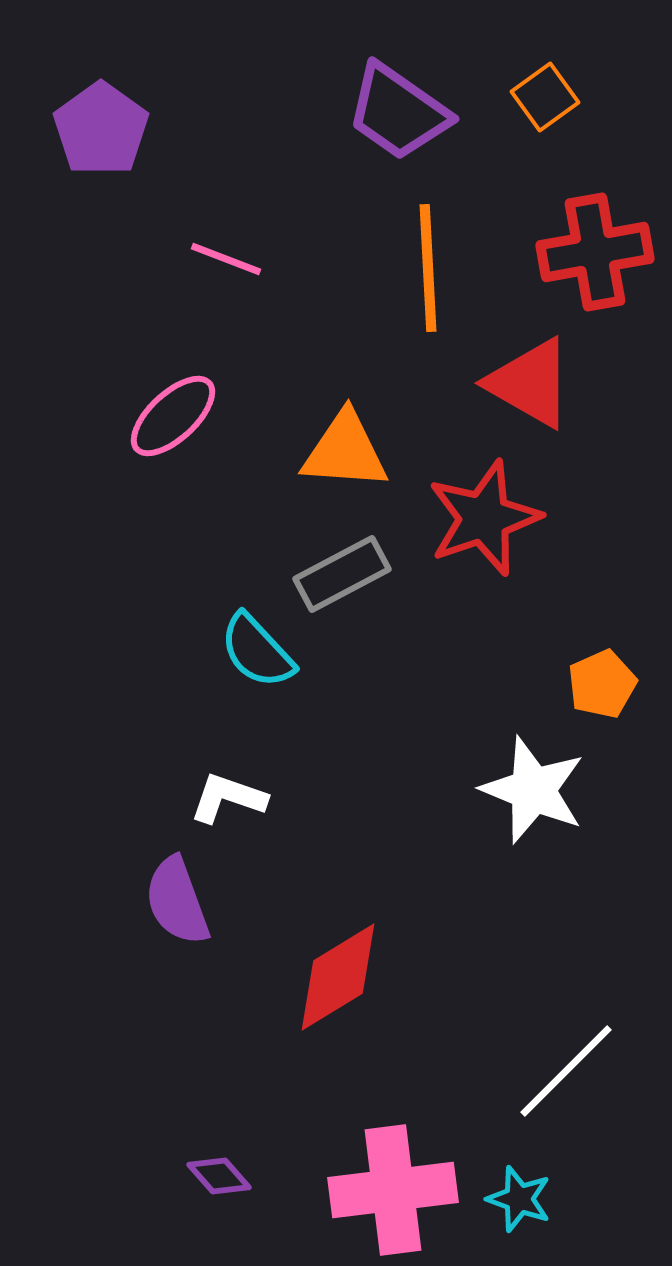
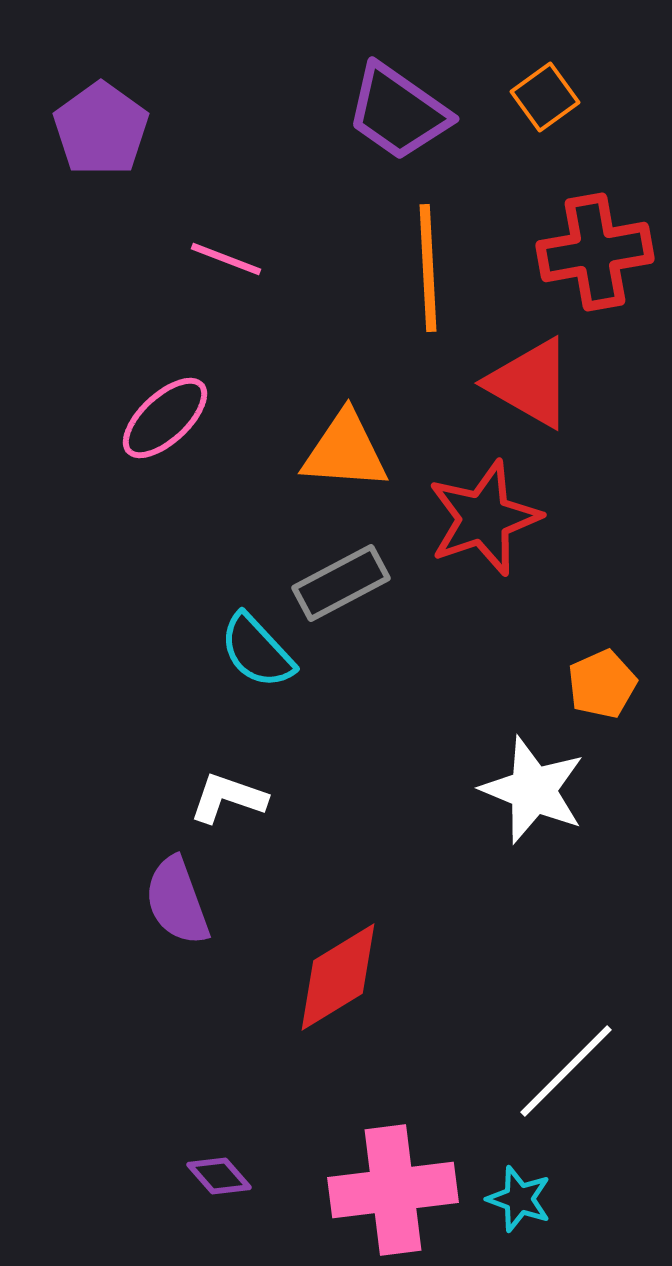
pink ellipse: moved 8 px left, 2 px down
gray rectangle: moved 1 px left, 9 px down
